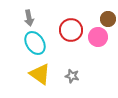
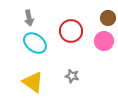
brown circle: moved 1 px up
red circle: moved 1 px down
pink circle: moved 6 px right, 4 px down
cyan ellipse: rotated 20 degrees counterclockwise
yellow triangle: moved 7 px left, 8 px down
